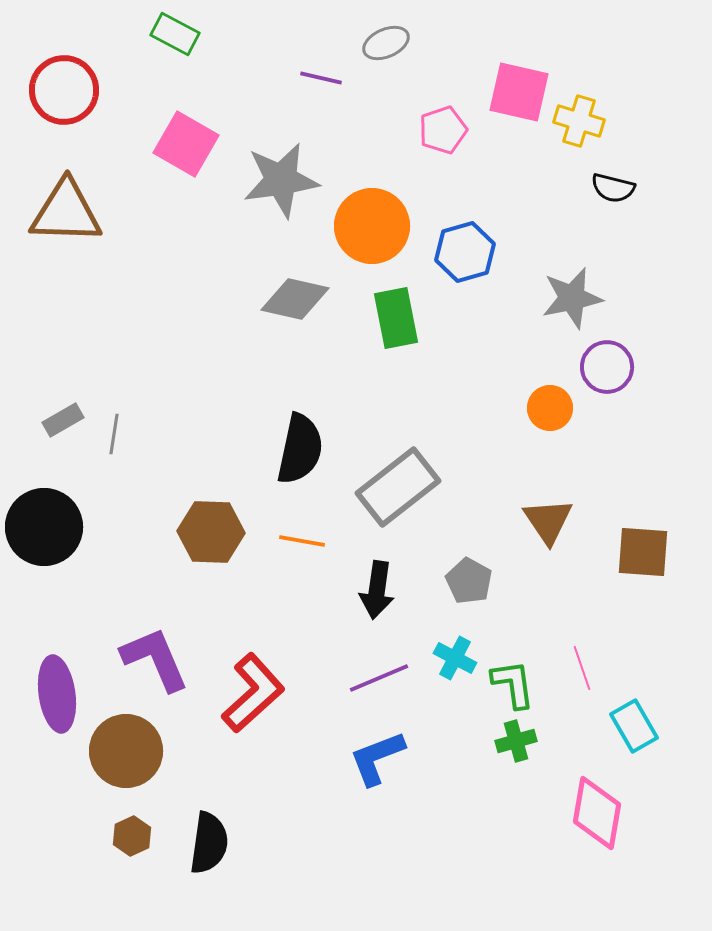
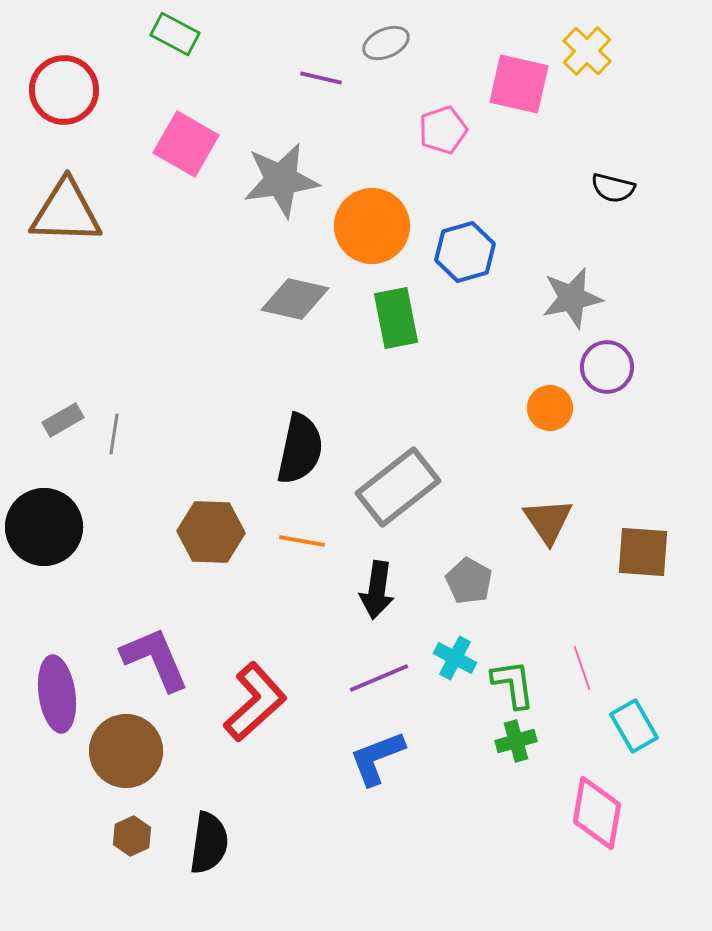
pink square at (519, 92): moved 8 px up
yellow cross at (579, 121): moved 8 px right, 70 px up; rotated 27 degrees clockwise
red L-shape at (253, 693): moved 2 px right, 9 px down
